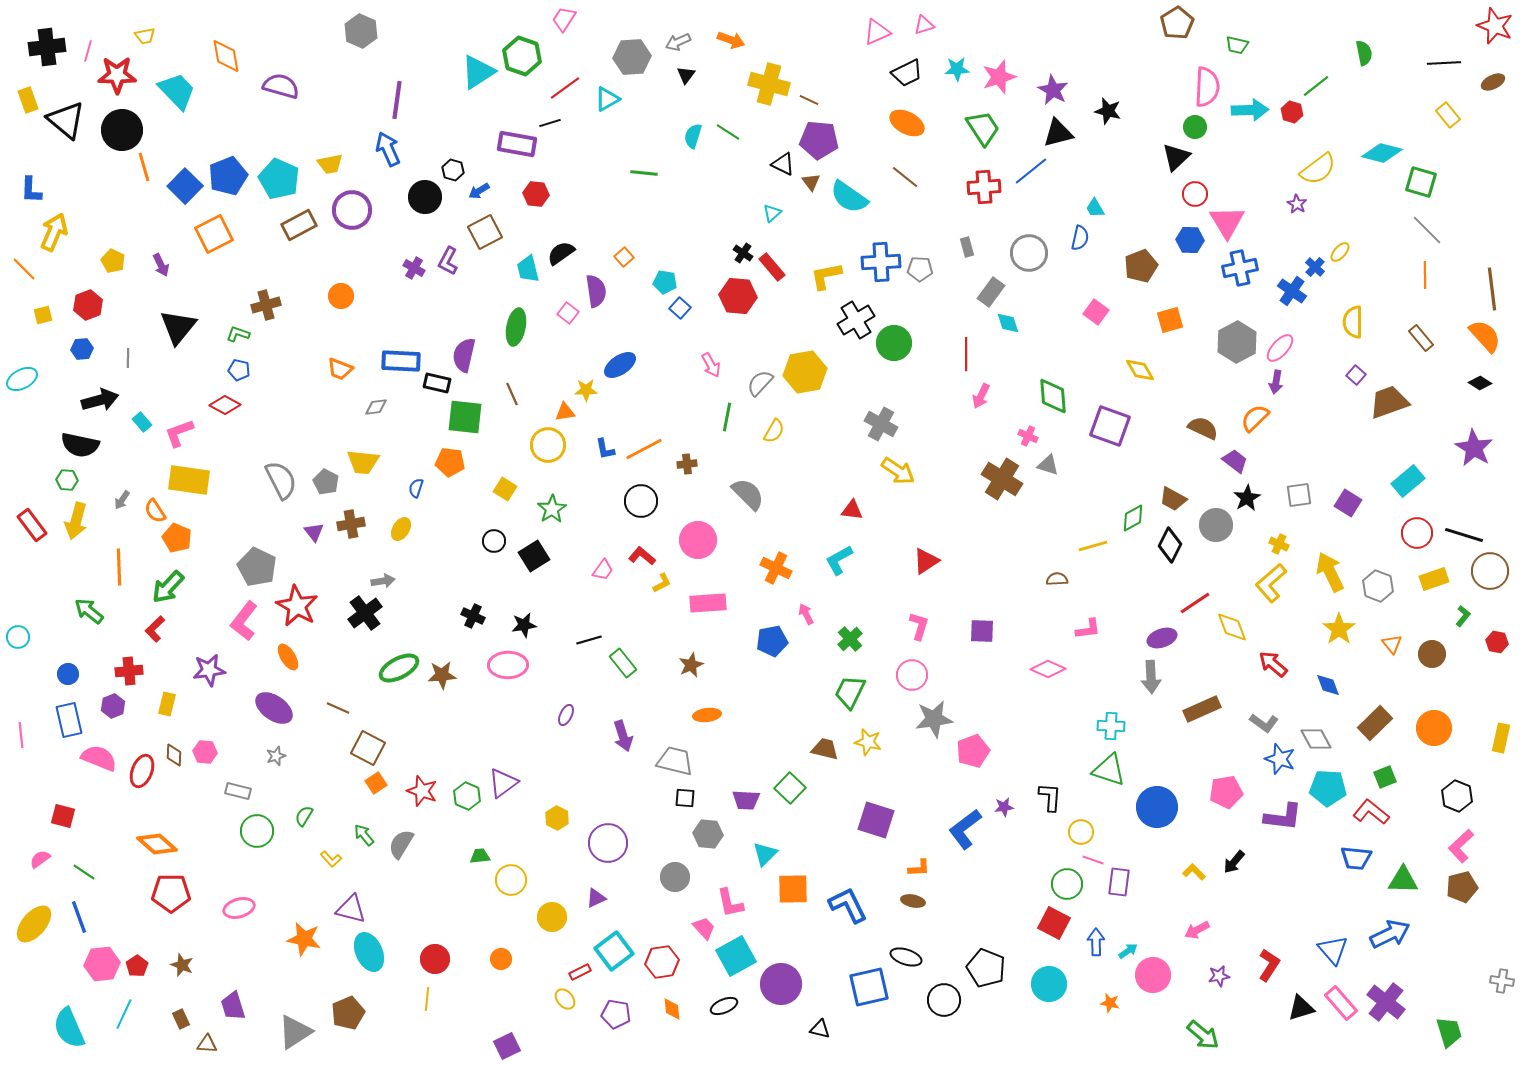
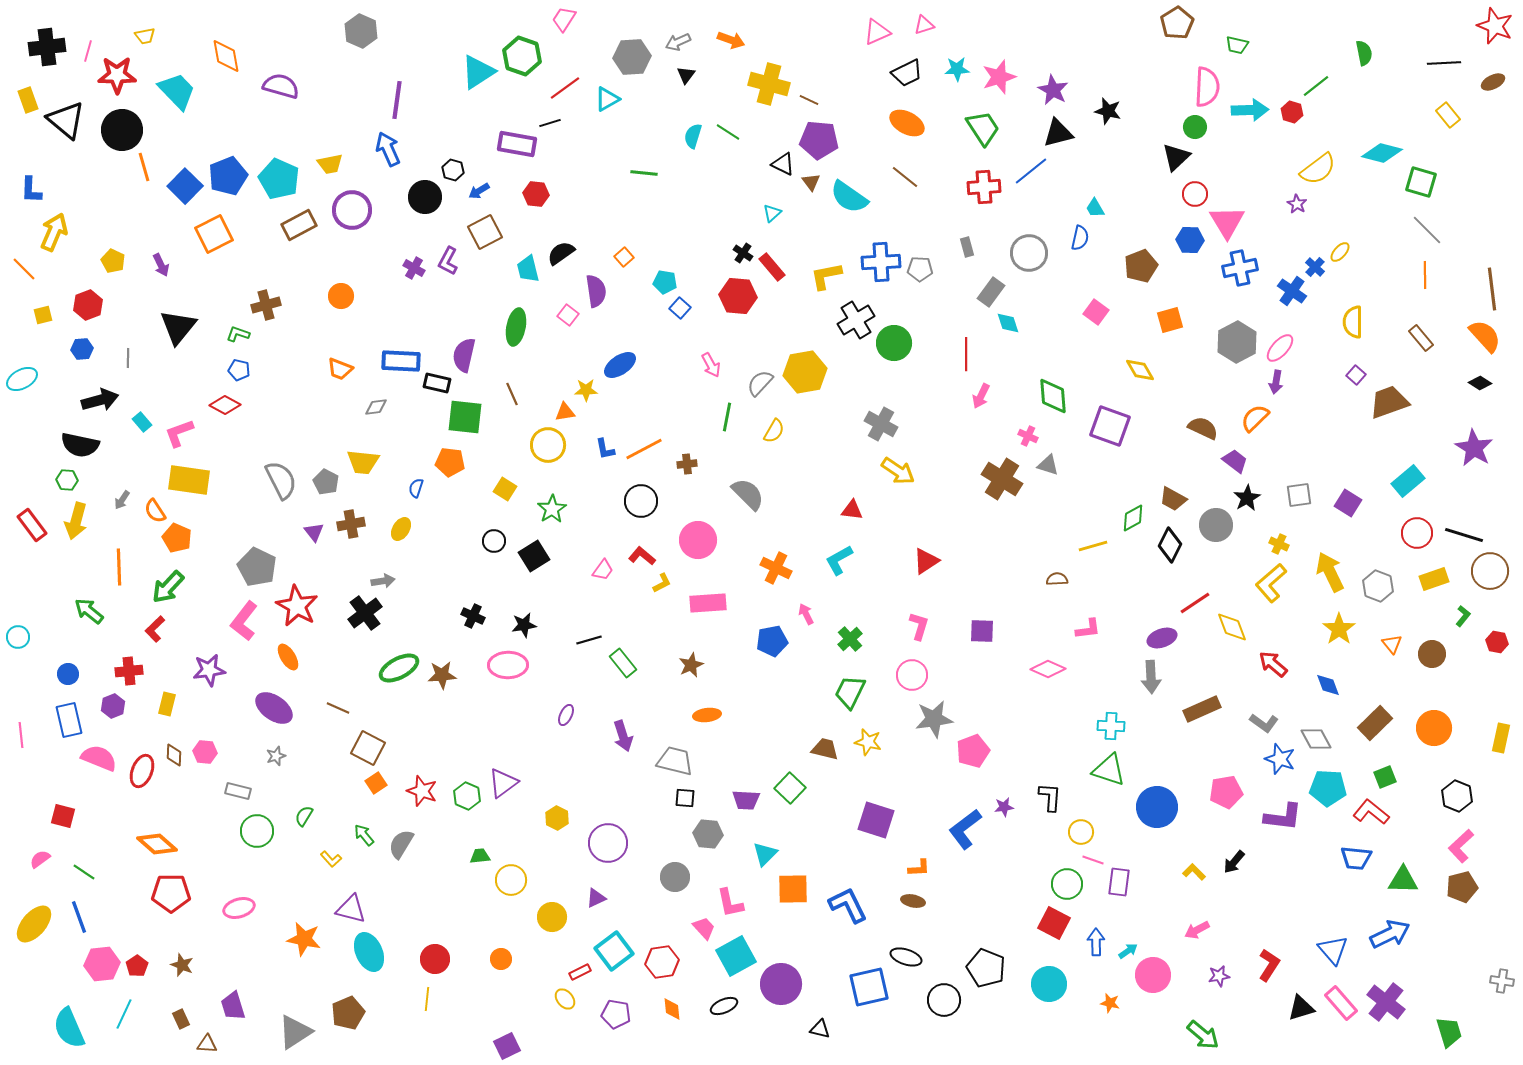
pink square at (568, 313): moved 2 px down
